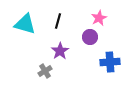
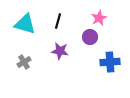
purple star: rotated 30 degrees counterclockwise
gray cross: moved 21 px left, 9 px up
